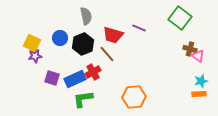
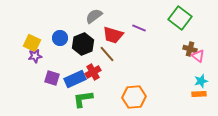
gray semicircle: moved 8 px right; rotated 114 degrees counterclockwise
